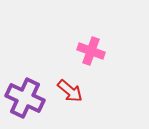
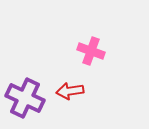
red arrow: rotated 132 degrees clockwise
